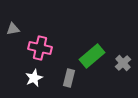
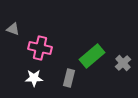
gray triangle: rotated 32 degrees clockwise
white star: rotated 24 degrees clockwise
